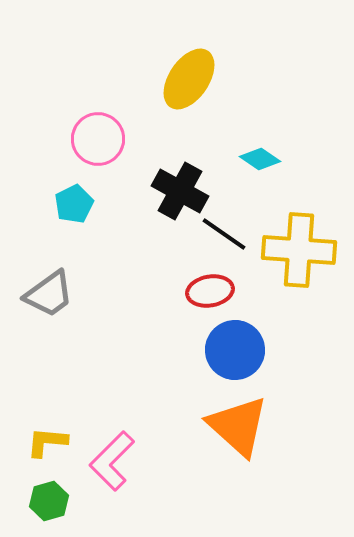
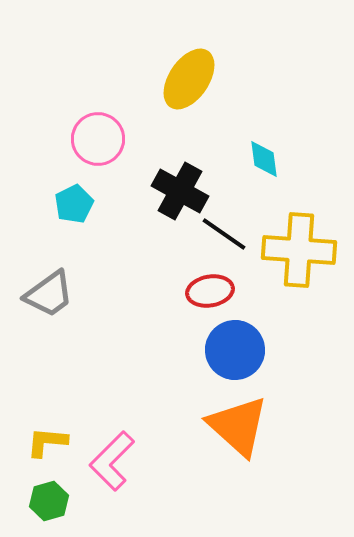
cyan diamond: moved 4 px right; rotated 48 degrees clockwise
